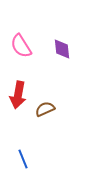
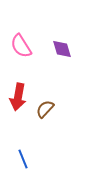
purple diamond: rotated 10 degrees counterclockwise
red arrow: moved 2 px down
brown semicircle: rotated 24 degrees counterclockwise
